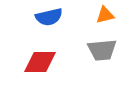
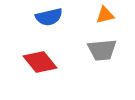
red diamond: rotated 52 degrees clockwise
